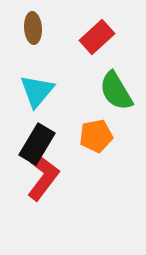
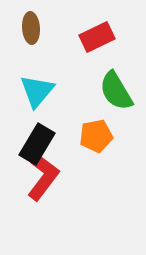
brown ellipse: moved 2 px left
red rectangle: rotated 16 degrees clockwise
